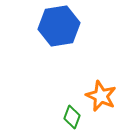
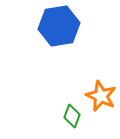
green diamond: moved 1 px up
